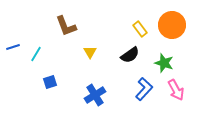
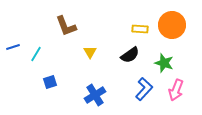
yellow rectangle: rotated 49 degrees counterclockwise
pink arrow: rotated 50 degrees clockwise
